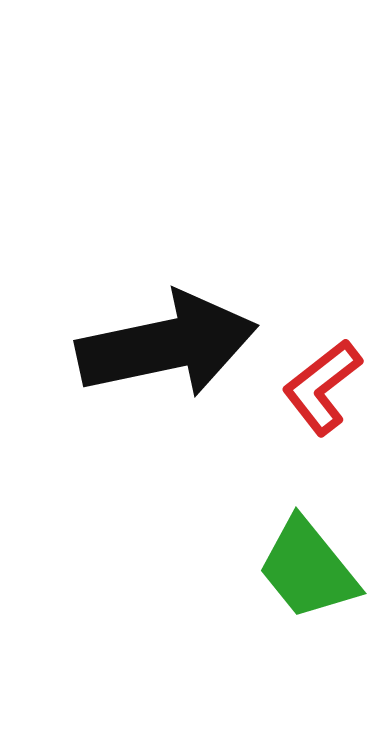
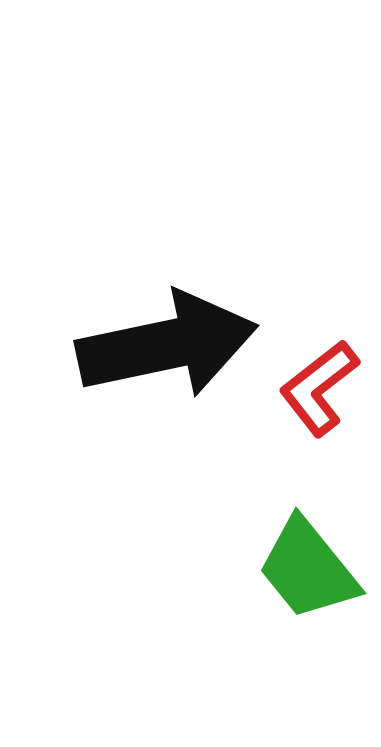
red L-shape: moved 3 px left, 1 px down
